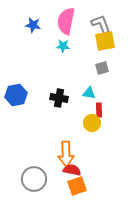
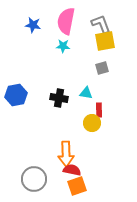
cyan triangle: moved 3 px left
